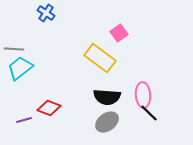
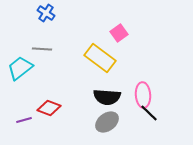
gray line: moved 28 px right
